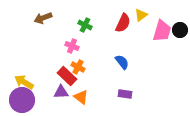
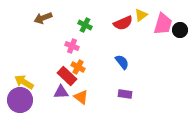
red semicircle: rotated 42 degrees clockwise
pink trapezoid: moved 1 px right, 7 px up
purple circle: moved 2 px left
